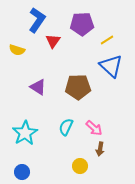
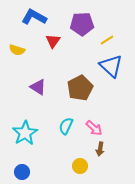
blue L-shape: moved 3 px left, 3 px up; rotated 95 degrees counterclockwise
brown pentagon: moved 2 px right, 1 px down; rotated 25 degrees counterclockwise
cyan semicircle: moved 1 px up
